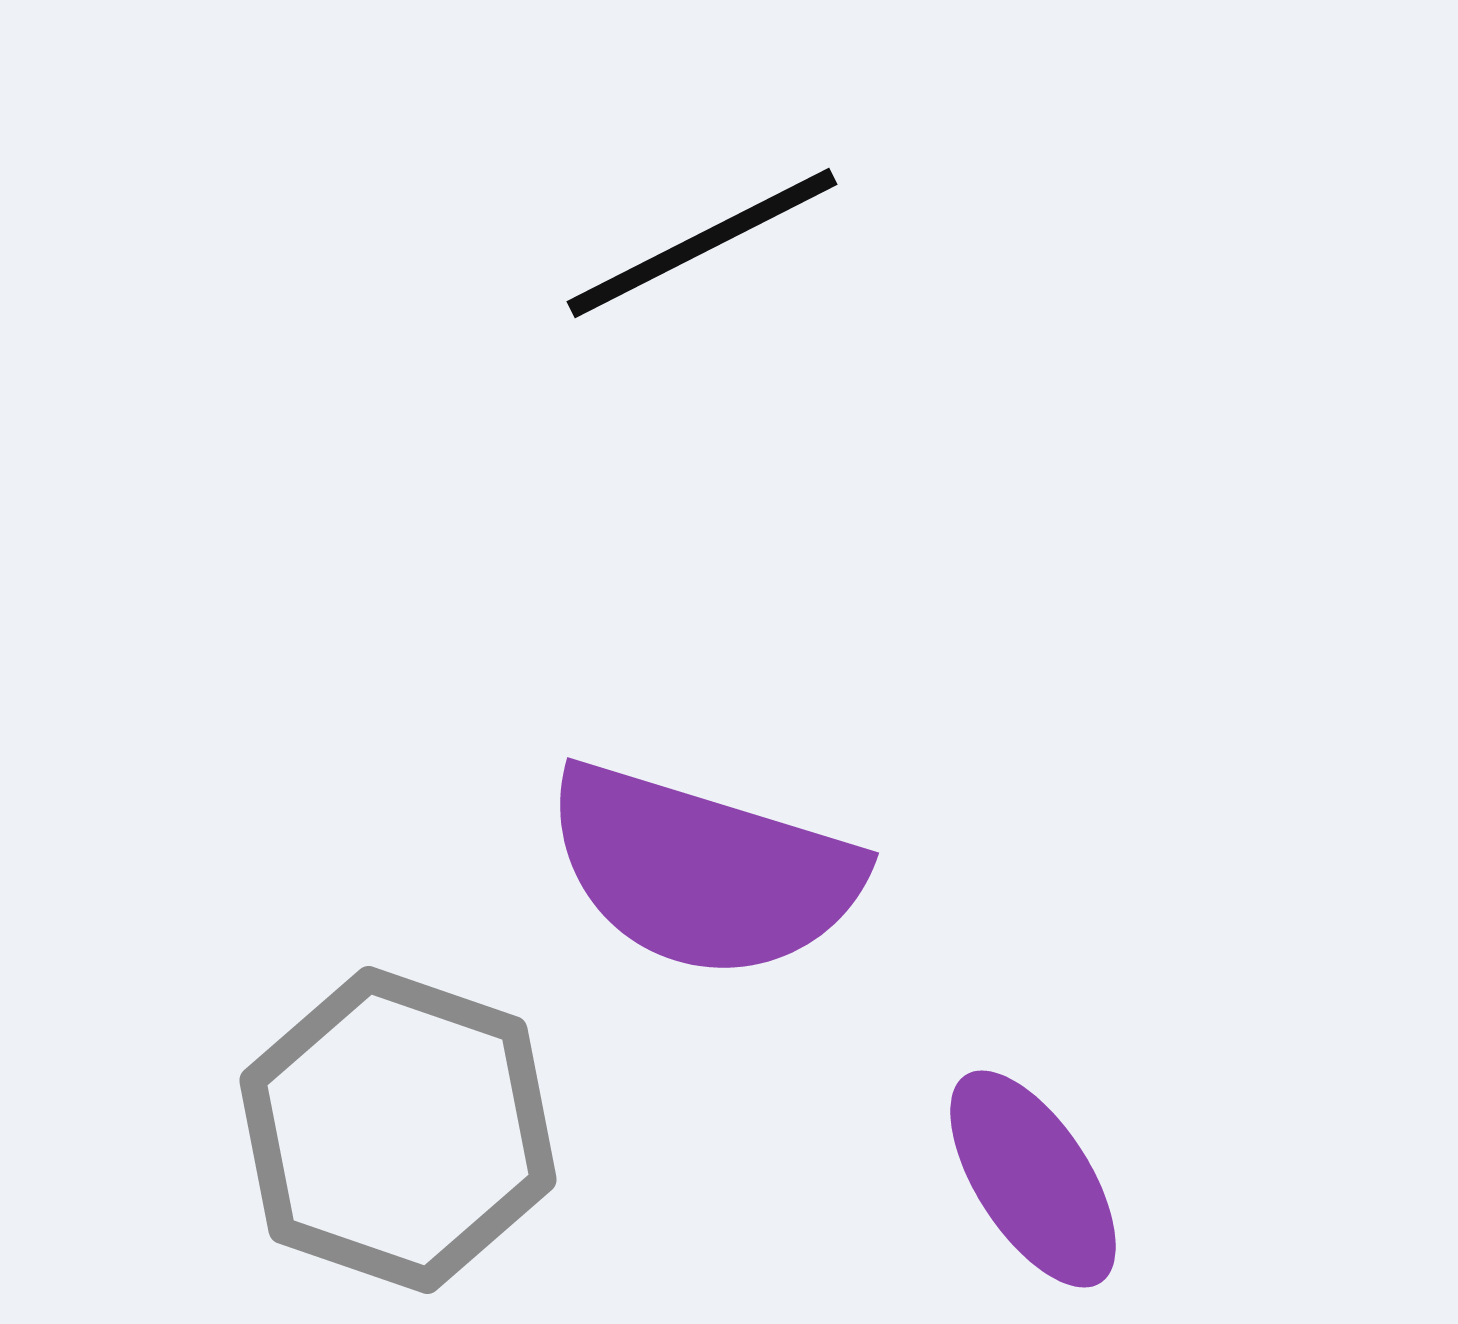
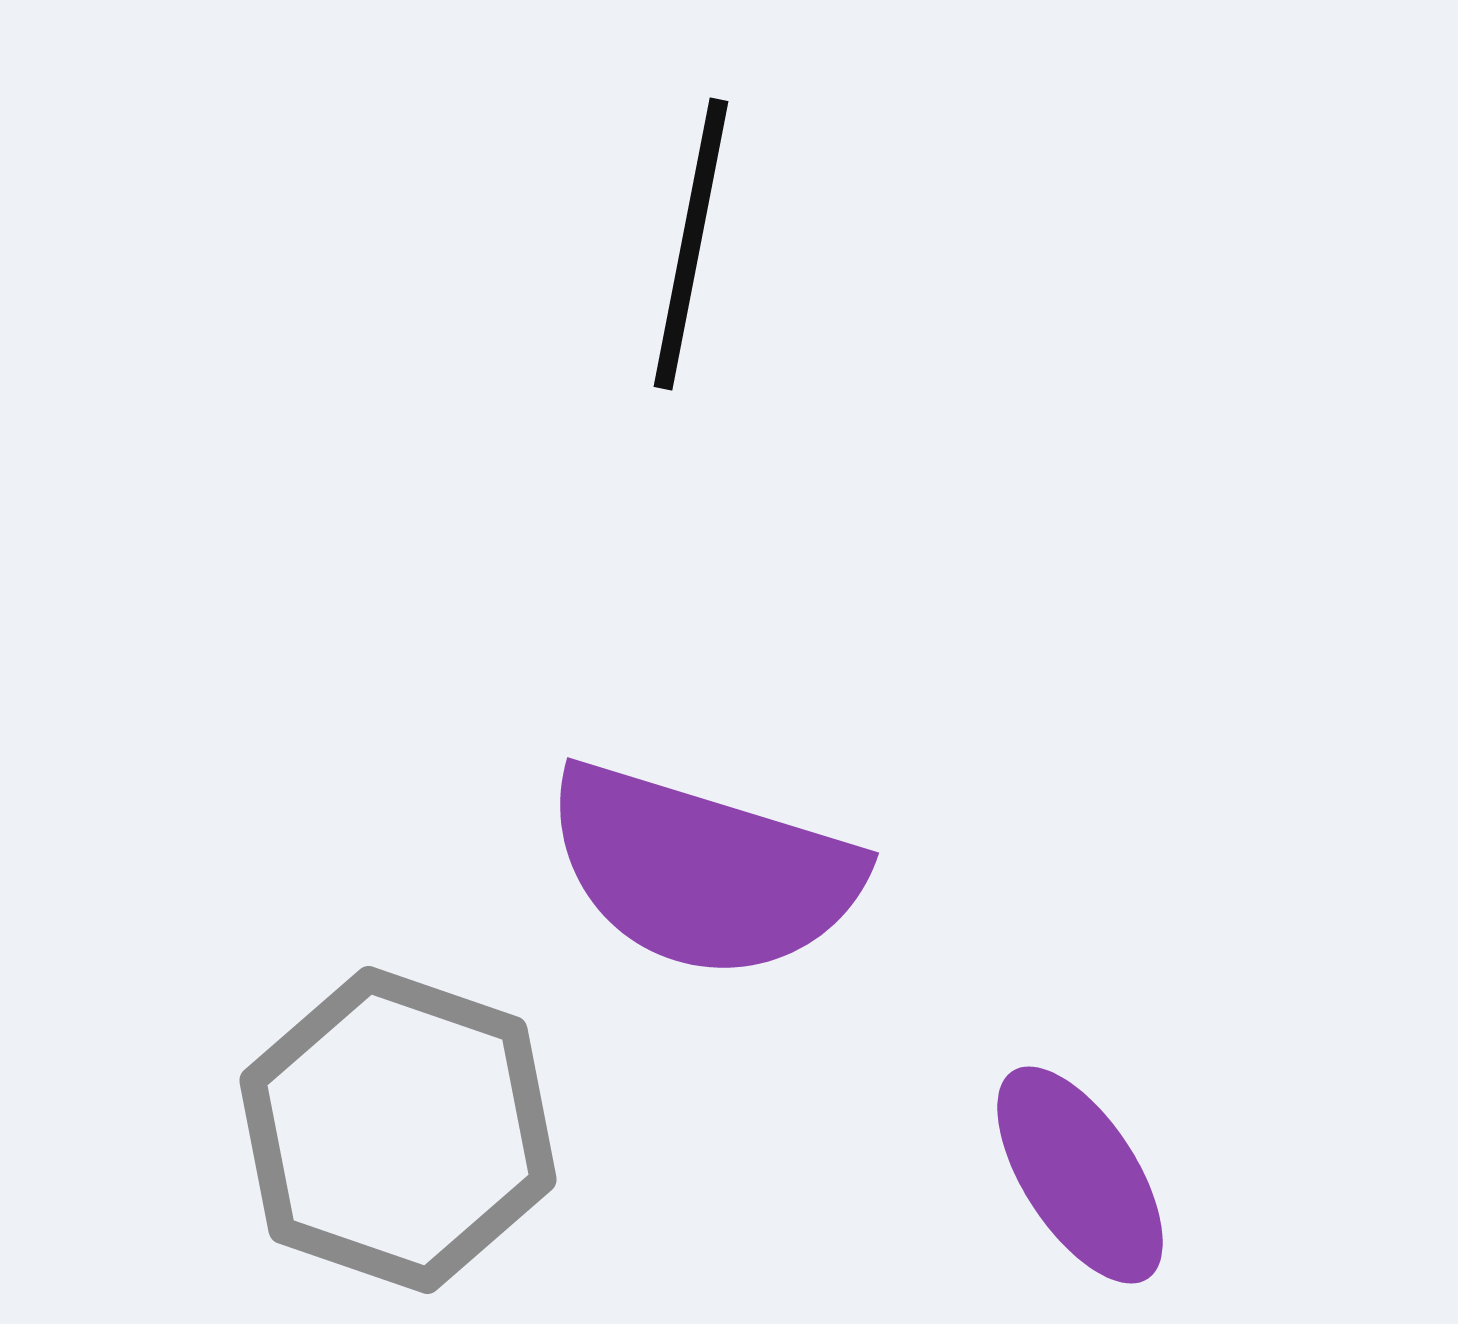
black line: moved 11 px left, 1 px down; rotated 52 degrees counterclockwise
purple ellipse: moved 47 px right, 4 px up
